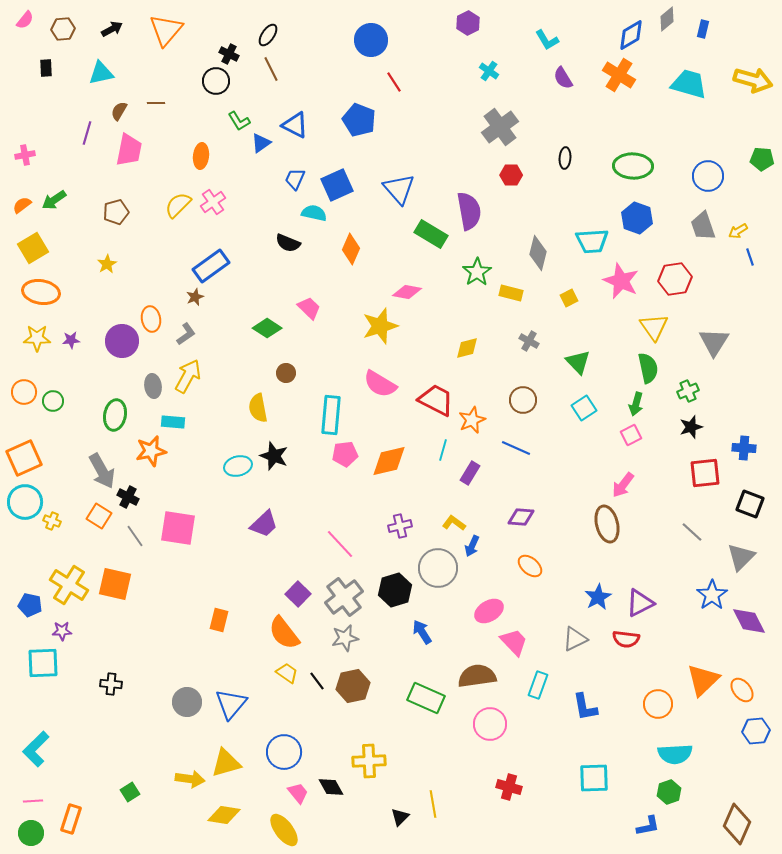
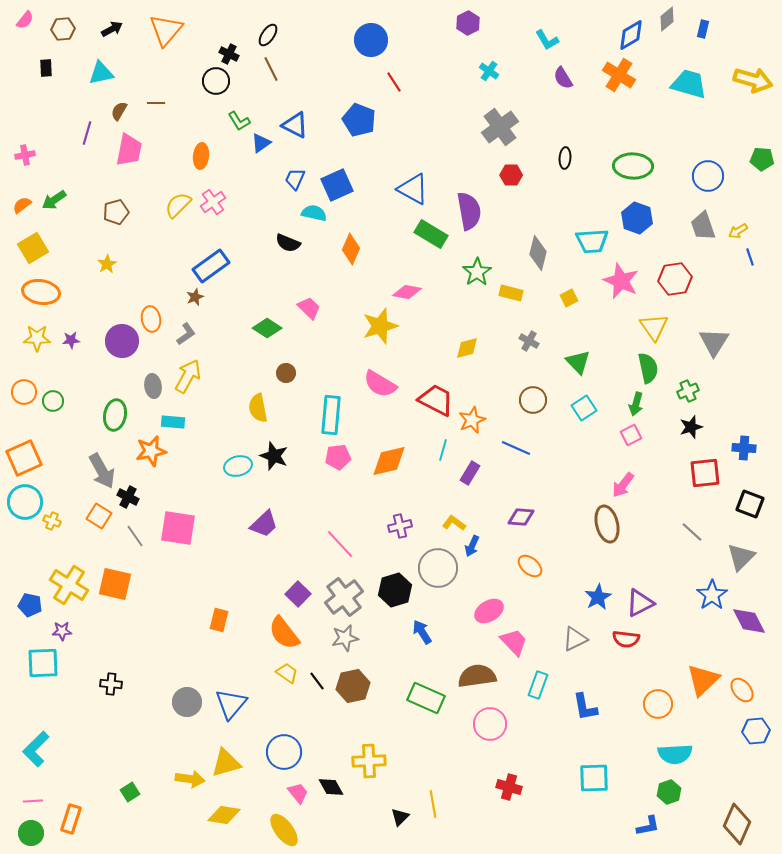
blue triangle at (399, 189): moved 14 px right; rotated 20 degrees counterclockwise
brown circle at (523, 400): moved 10 px right
pink pentagon at (345, 454): moved 7 px left, 3 px down
